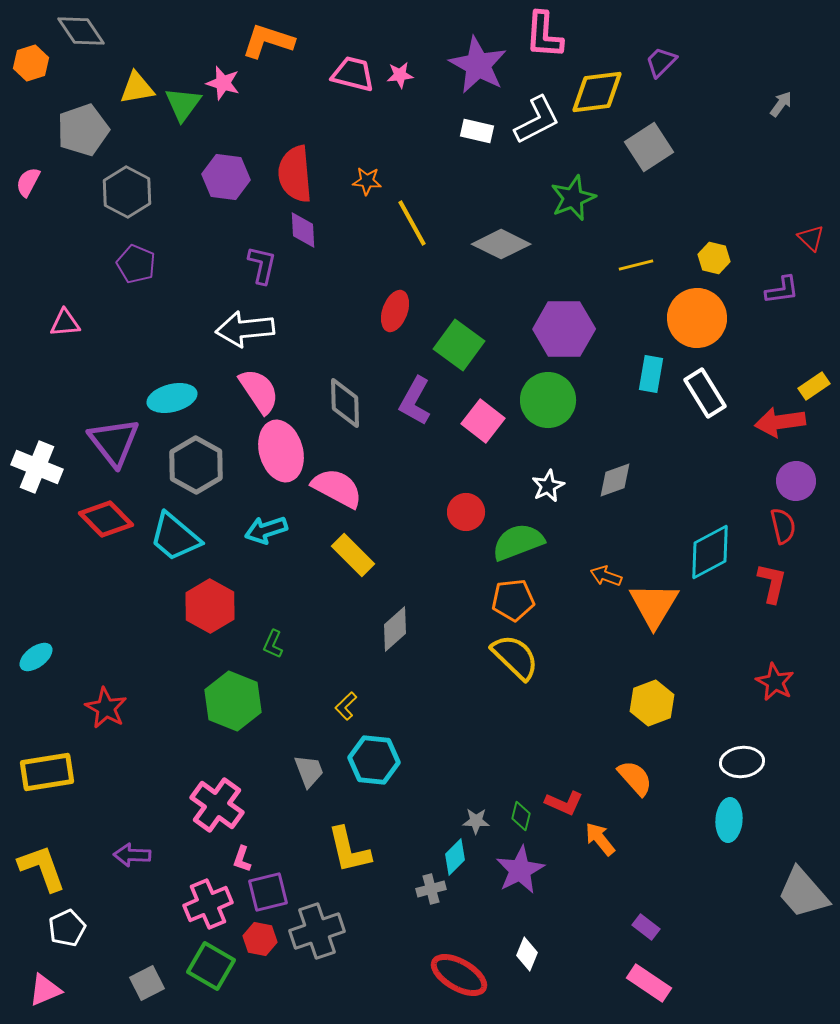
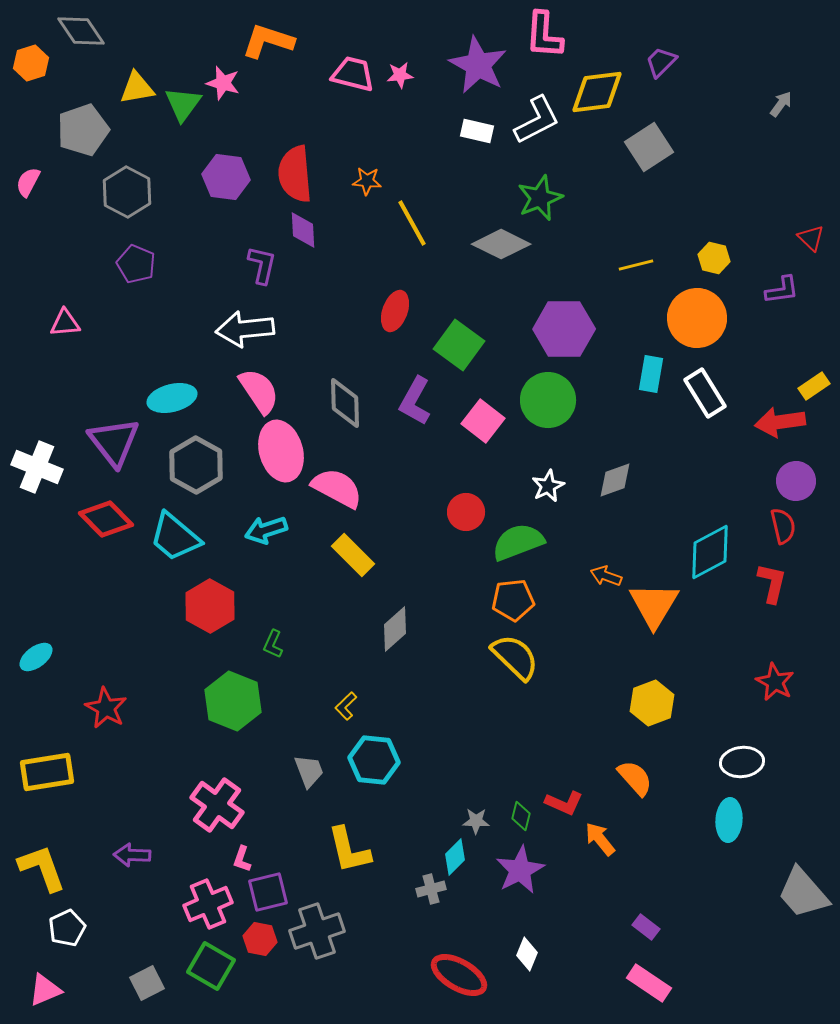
green star at (573, 198): moved 33 px left
